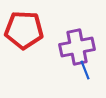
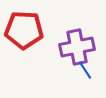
blue line: rotated 12 degrees counterclockwise
